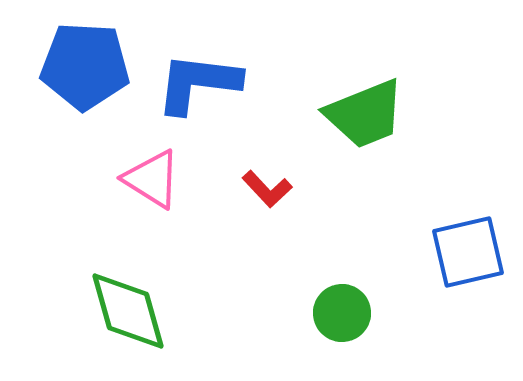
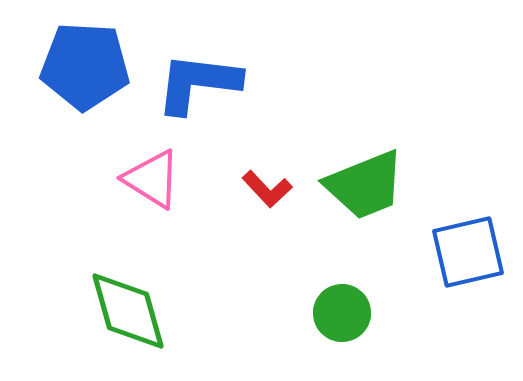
green trapezoid: moved 71 px down
